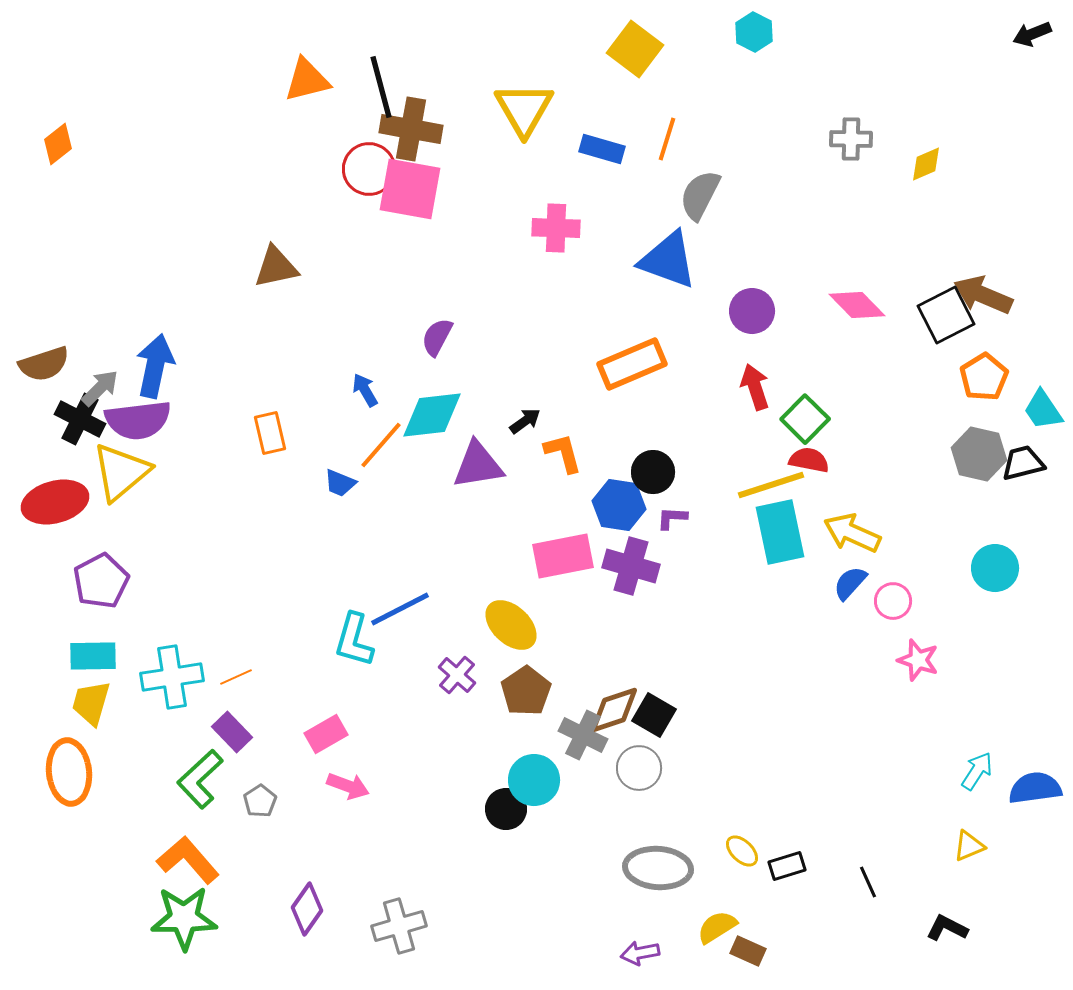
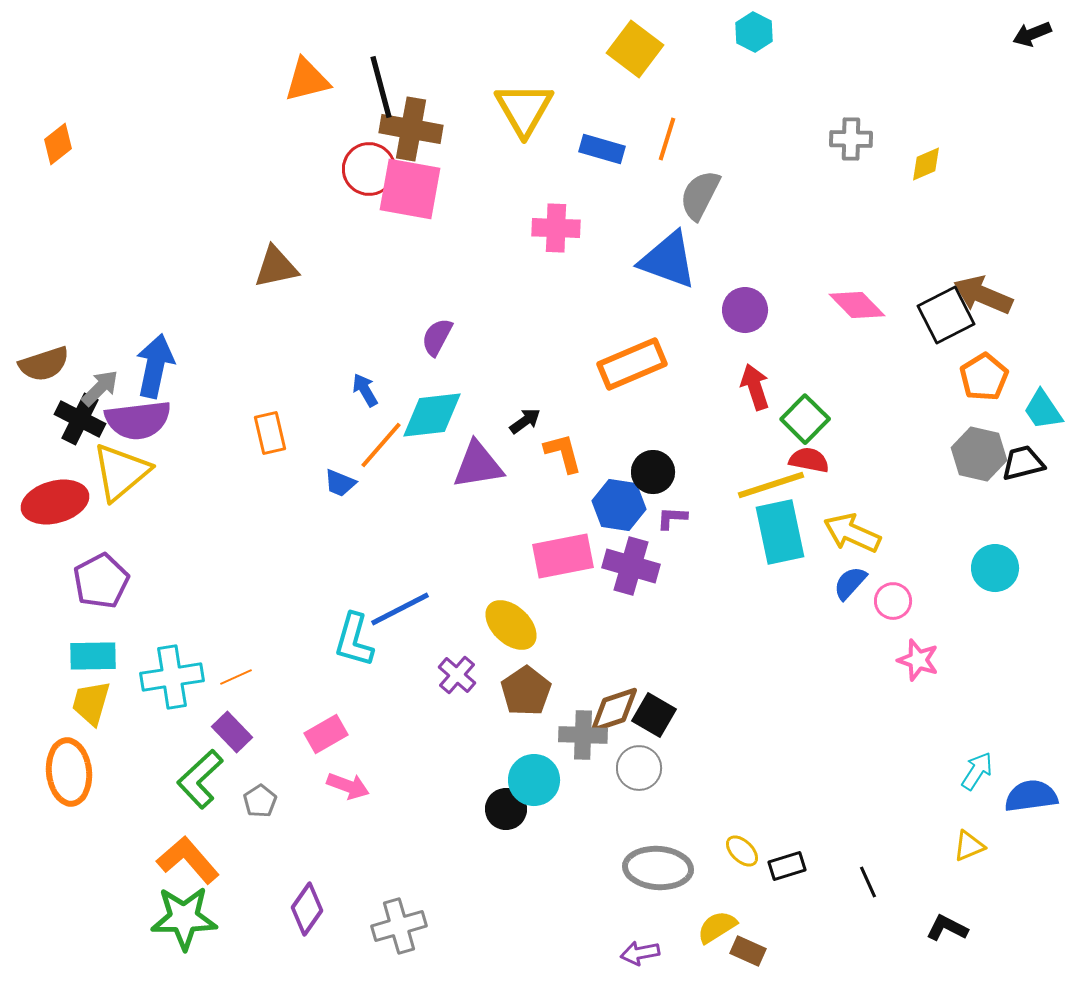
purple circle at (752, 311): moved 7 px left, 1 px up
gray cross at (583, 735): rotated 24 degrees counterclockwise
blue semicircle at (1035, 788): moved 4 px left, 8 px down
